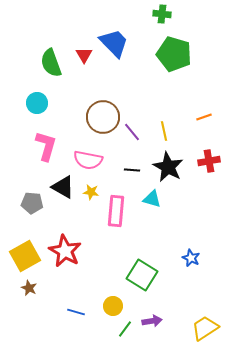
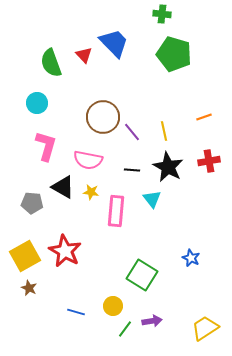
red triangle: rotated 12 degrees counterclockwise
cyan triangle: rotated 36 degrees clockwise
